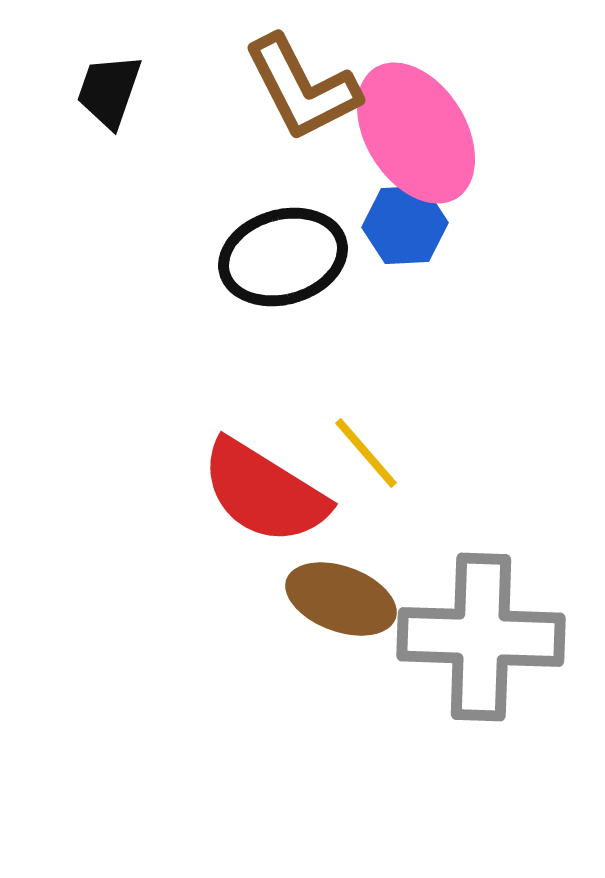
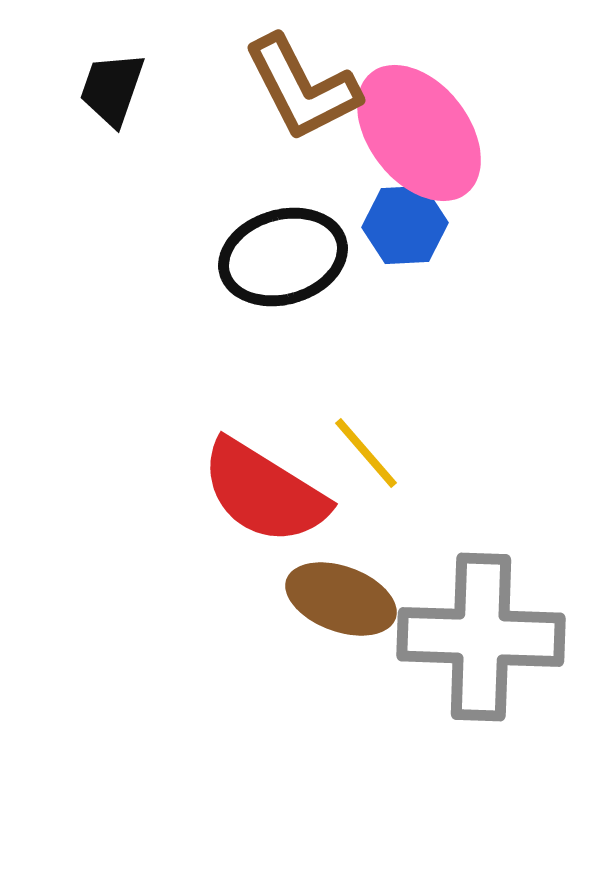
black trapezoid: moved 3 px right, 2 px up
pink ellipse: moved 3 px right; rotated 6 degrees counterclockwise
